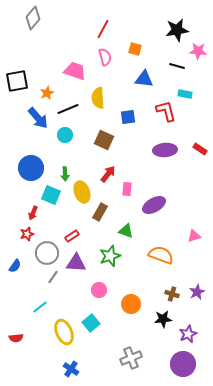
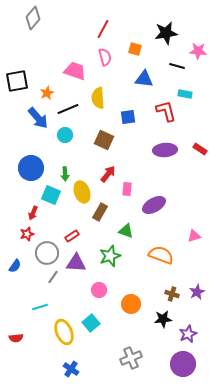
black star at (177, 30): moved 11 px left, 3 px down
cyan line at (40, 307): rotated 21 degrees clockwise
